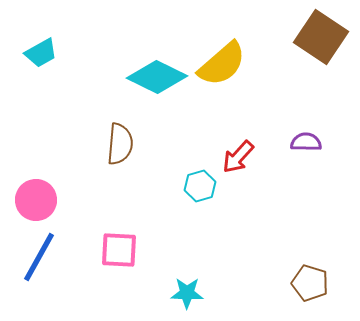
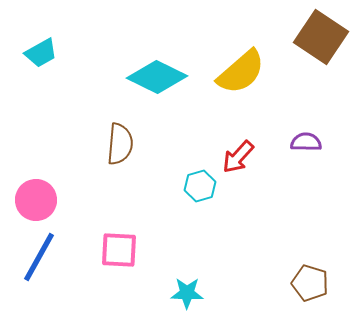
yellow semicircle: moved 19 px right, 8 px down
